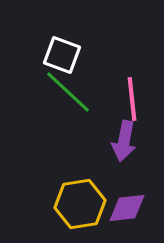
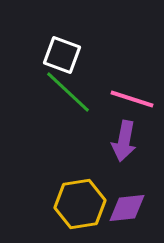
pink line: rotated 66 degrees counterclockwise
